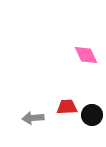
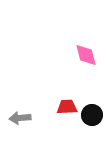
pink diamond: rotated 10 degrees clockwise
gray arrow: moved 13 px left
